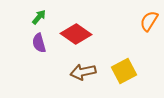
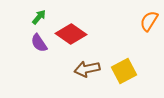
red diamond: moved 5 px left
purple semicircle: rotated 18 degrees counterclockwise
brown arrow: moved 4 px right, 3 px up
